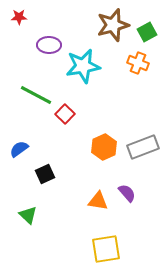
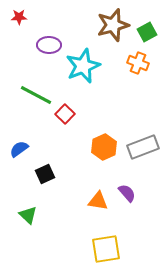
cyan star: rotated 12 degrees counterclockwise
